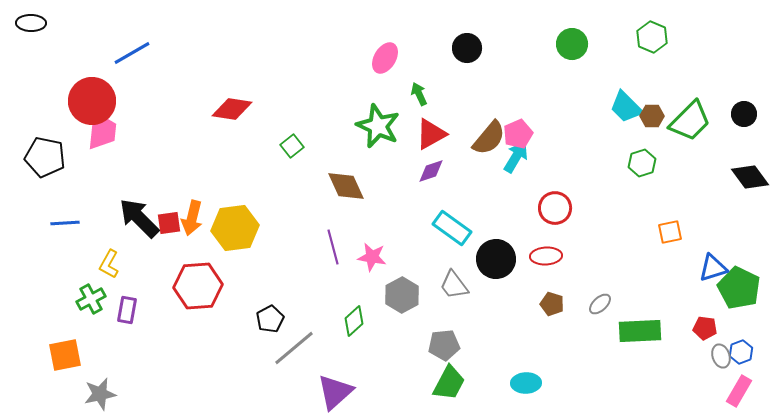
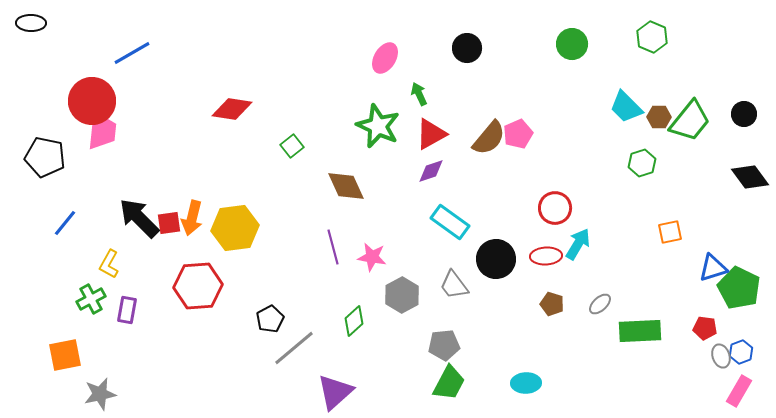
brown hexagon at (652, 116): moved 7 px right, 1 px down
green trapezoid at (690, 121): rotated 6 degrees counterclockwise
cyan arrow at (516, 157): moved 62 px right, 87 px down
blue line at (65, 223): rotated 48 degrees counterclockwise
cyan rectangle at (452, 228): moved 2 px left, 6 px up
